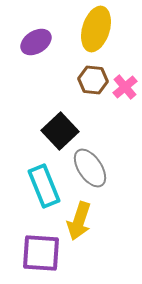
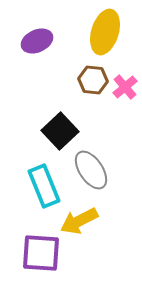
yellow ellipse: moved 9 px right, 3 px down
purple ellipse: moved 1 px right, 1 px up; rotated 8 degrees clockwise
gray ellipse: moved 1 px right, 2 px down
yellow arrow: rotated 45 degrees clockwise
